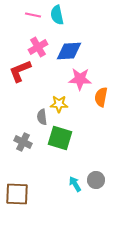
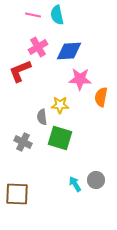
yellow star: moved 1 px right, 1 px down
